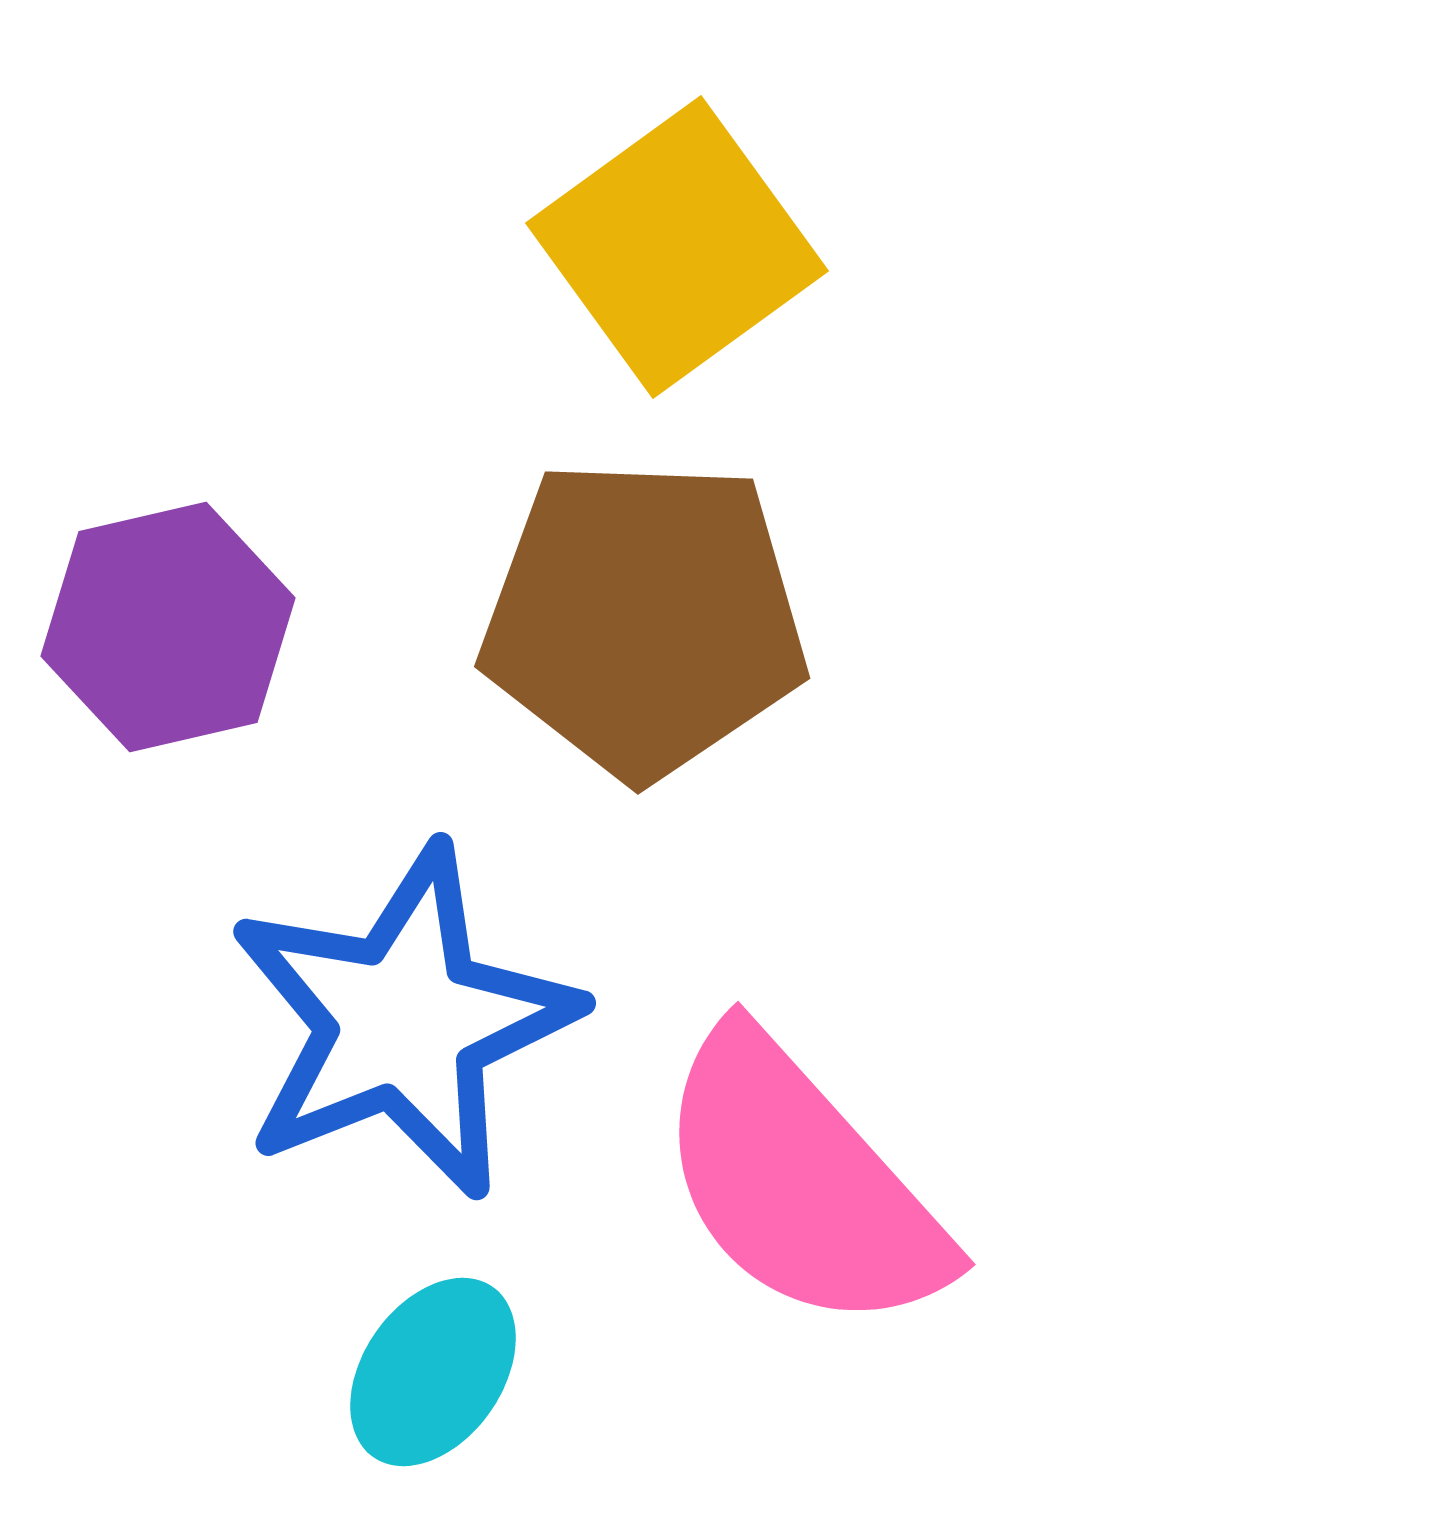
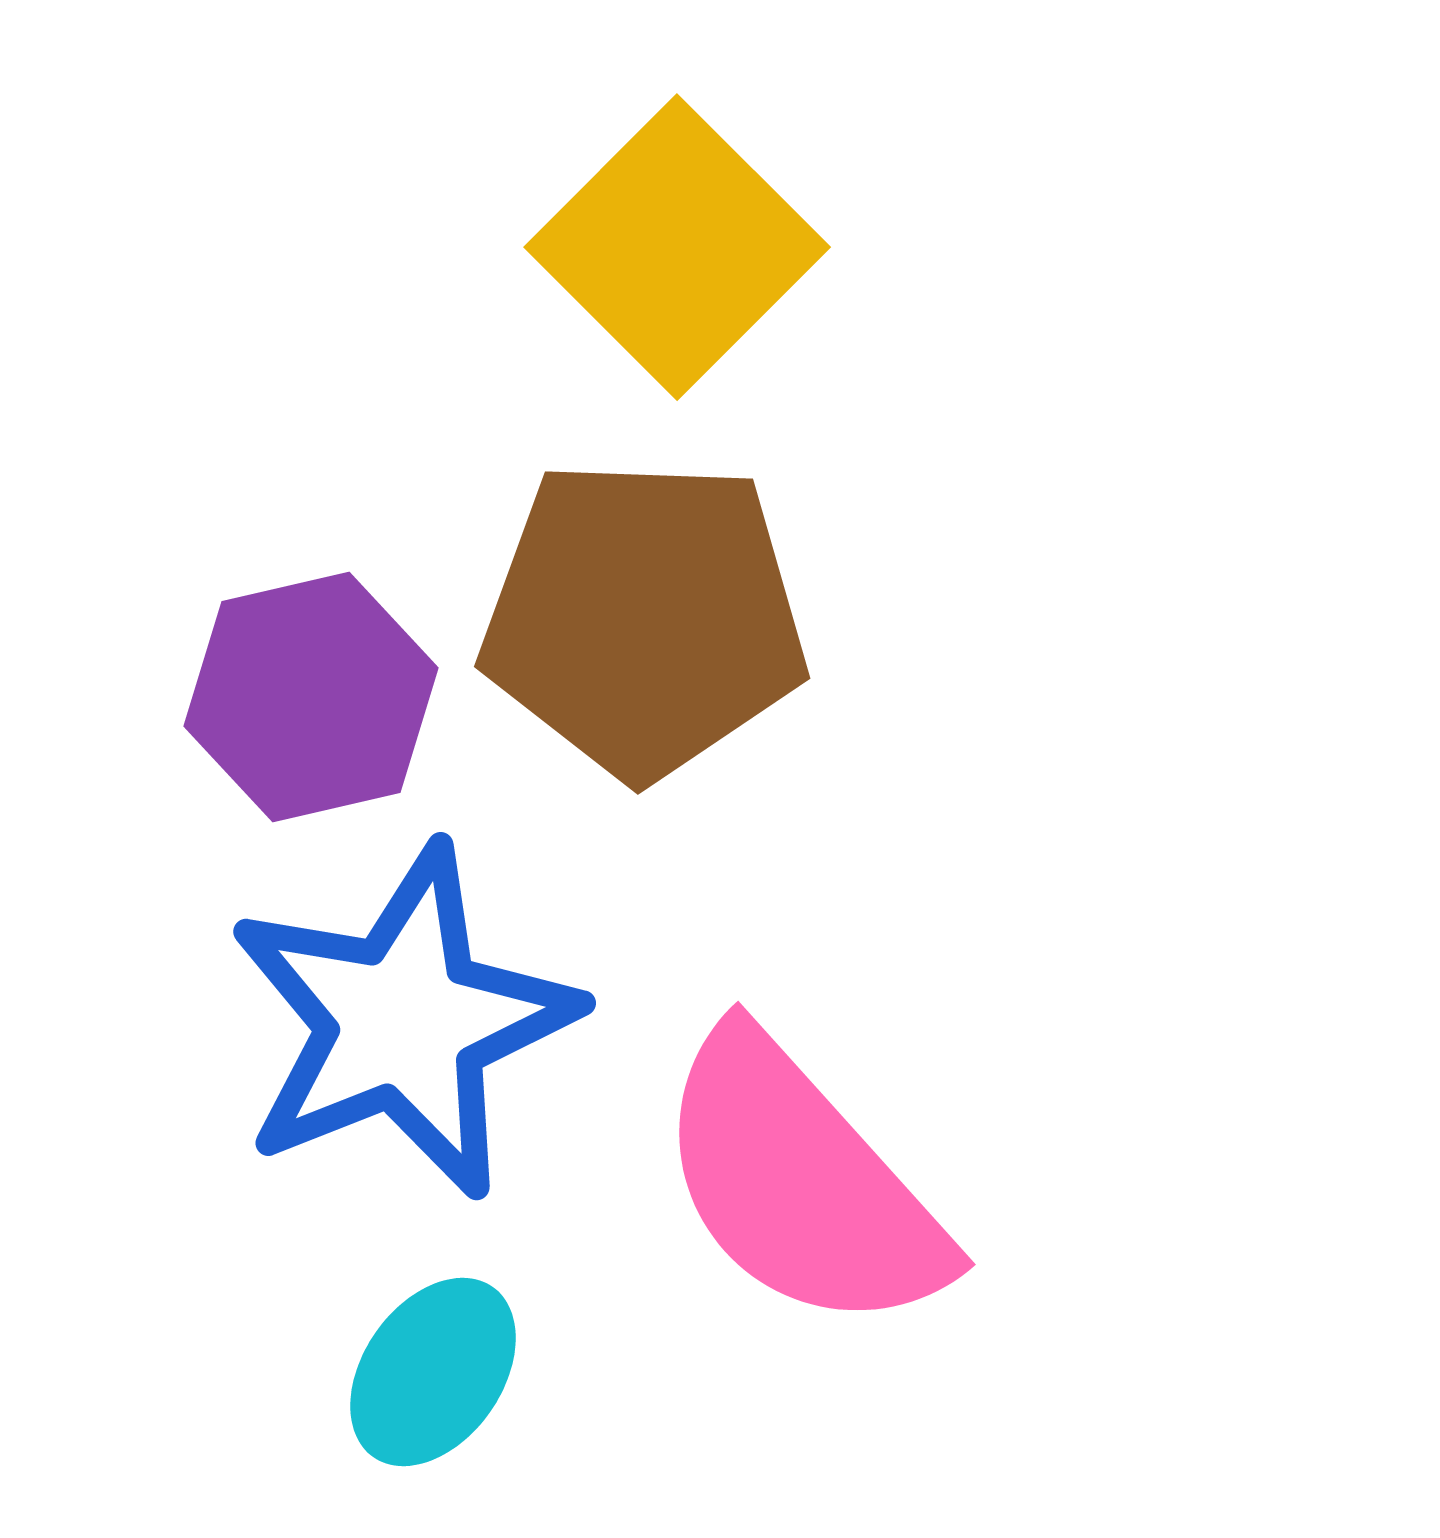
yellow square: rotated 9 degrees counterclockwise
purple hexagon: moved 143 px right, 70 px down
